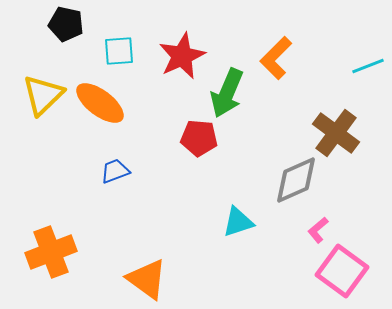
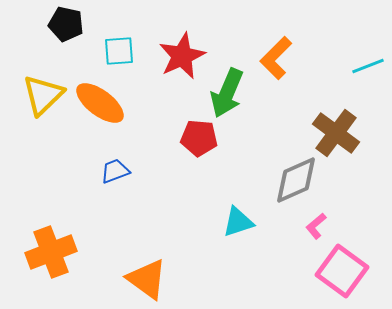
pink L-shape: moved 2 px left, 4 px up
